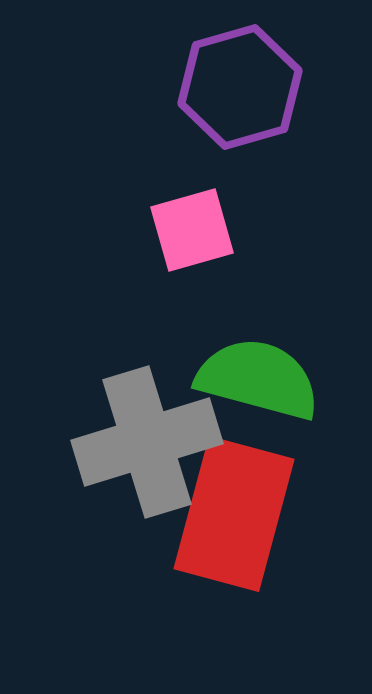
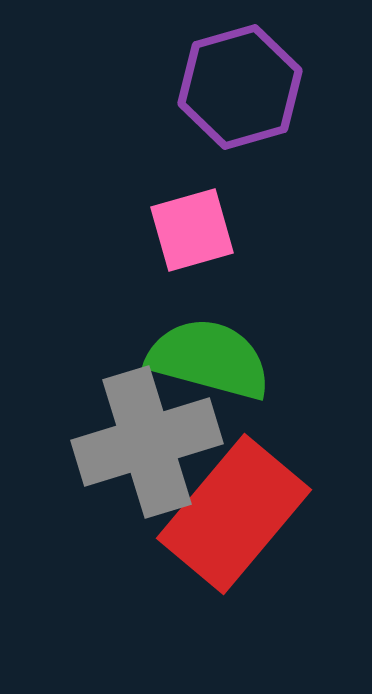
green semicircle: moved 49 px left, 20 px up
red rectangle: rotated 25 degrees clockwise
